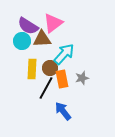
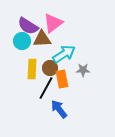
cyan arrow: rotated 15 degrees clockwise
gray star: moved 1 px right, 8 px up; rotated 16 degrees clockwise
blue arrow: moved 4 px left, 2 px up
